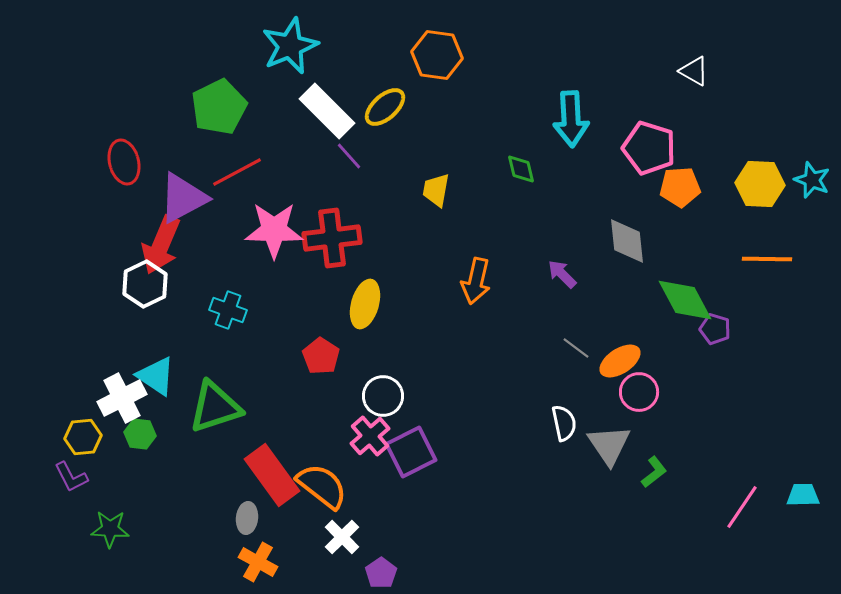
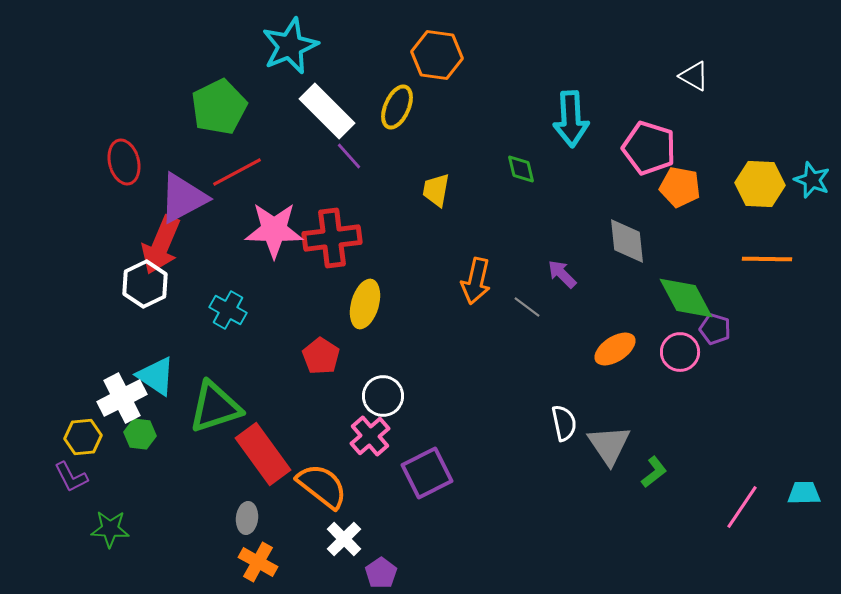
white triangle at (694, 71): moved 5 px down
yellow ellipse at (385, 107): moved 12 px right; rotated 24 degrees counterclockwise
orange pentagon at (680, 187): rotated 15 degrees clockwise
green diamond at (685, 300): moved 1 px right, 2 px up
cyan cross at (228, 310): rotated 9 degrees clockwise
gray line at (576, 348): moved 49 px left, 41 px up
orange ellipse at (620, 361): moved 5 px left, 12 px up
pink circle at (639, 392): moved 41 px right, 40 px up
purple square at (411, 452): moved 16 px right, 21 px down
red rectangle at (272, 475): moved 9 px left, 21 px up
cyan trapezoid at (803, 495): moved 1 px right, 2 px up
white cross at (342, 537): moved 2 px right, 2 px down
